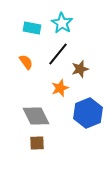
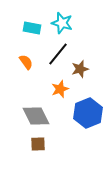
cyan star: rotated 15 degrees counterclockwise
orange star: moved 1 px down
brown square: moved 1 px right, 1 px down
